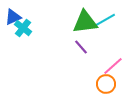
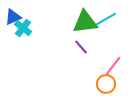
cyan line: moved 1 px right, 1 px up
pink line: rotated 10 degrees counterclockwise
